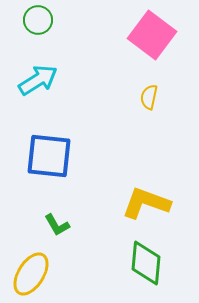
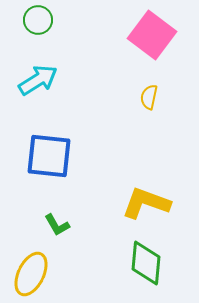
yellow ellipse: rotated 6 degrees counterclockwise
